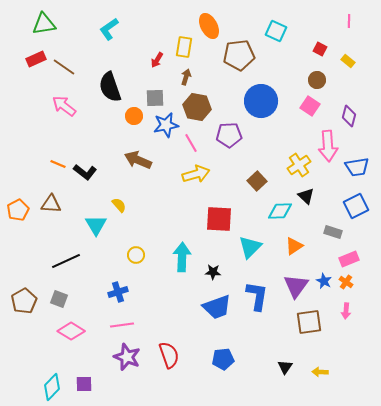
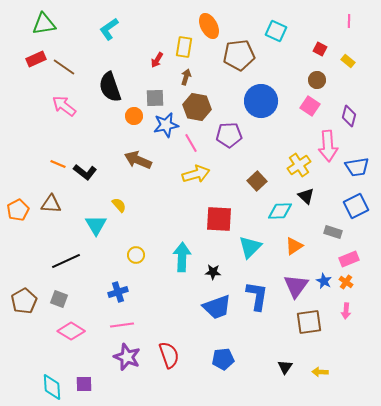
cyan diamond at (52, 387): rotated 48 degrees counterclockwise
